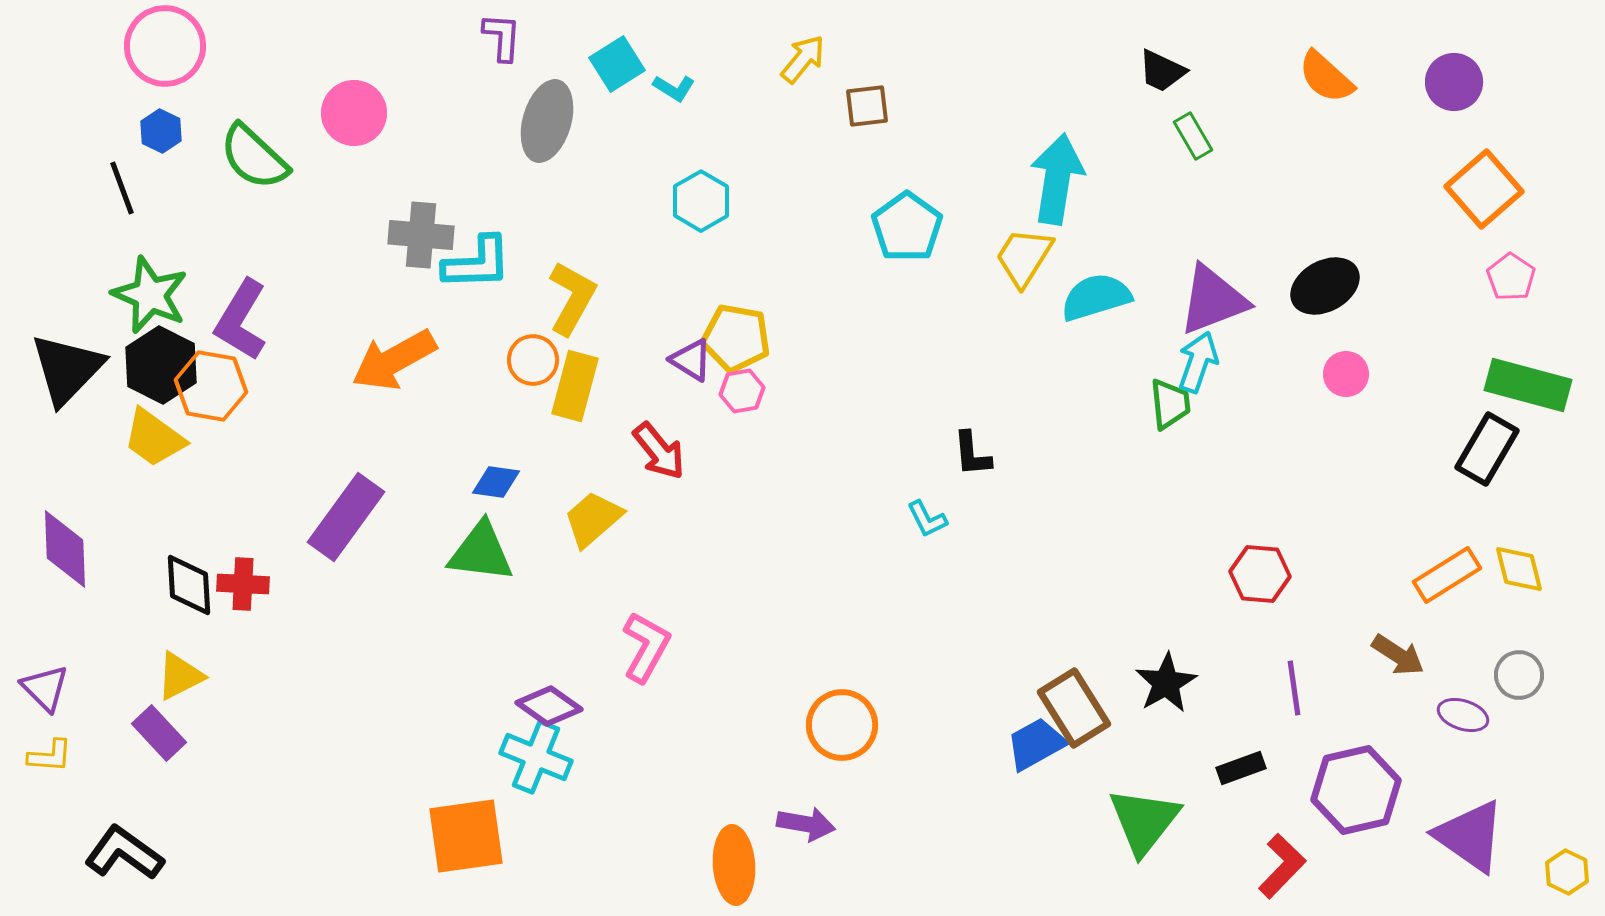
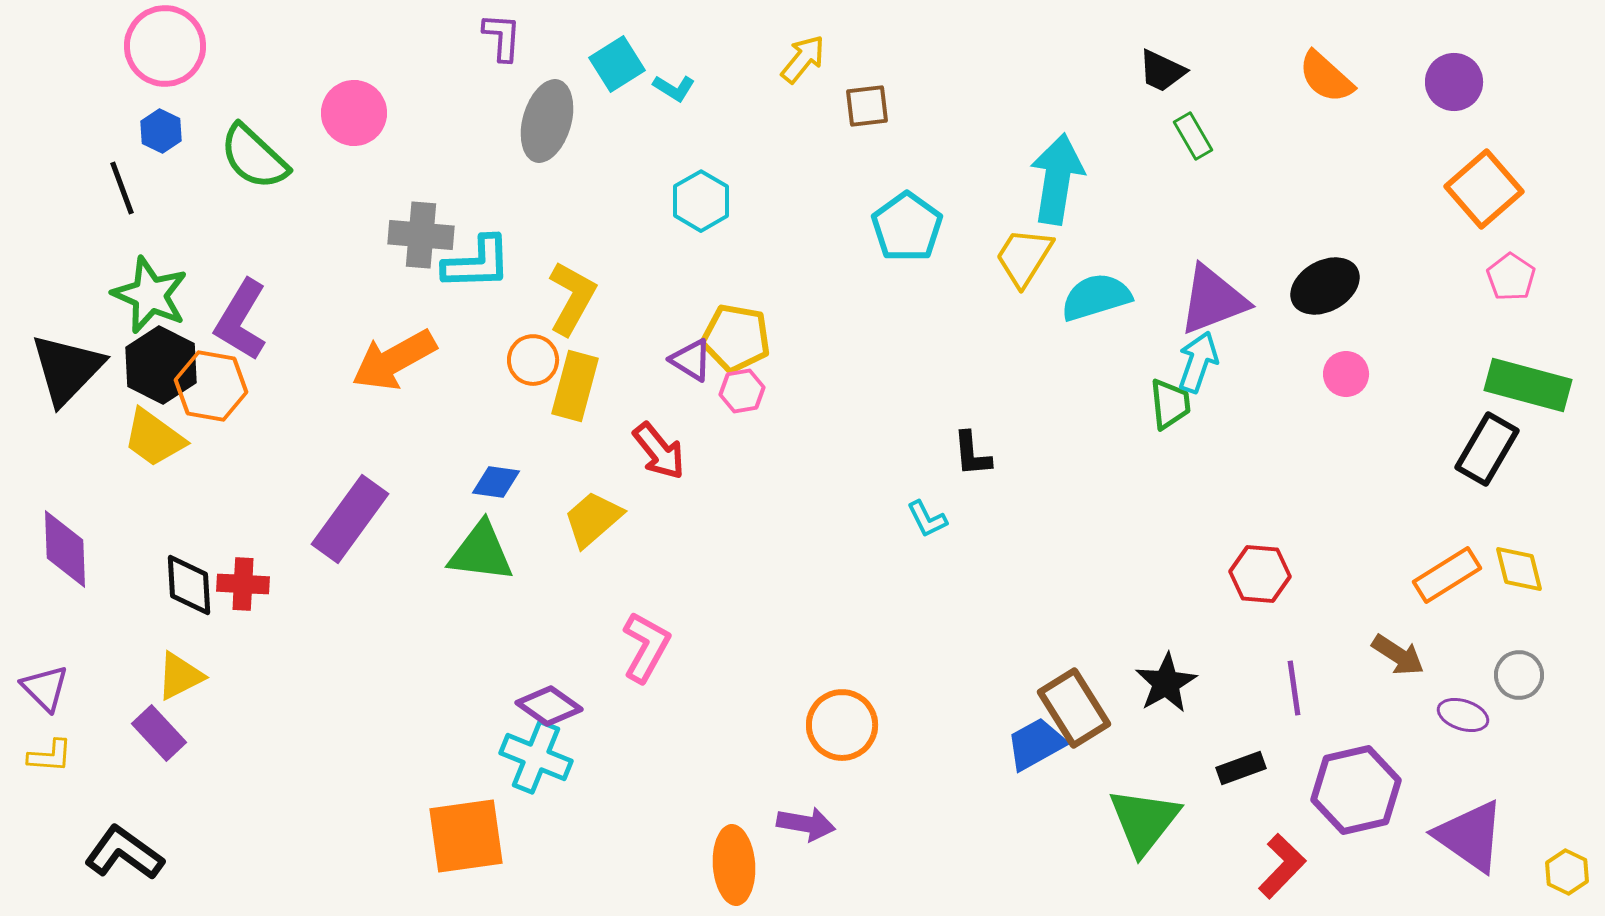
purple rectangle at (346, 517): moved 4 px right, 2 px down
